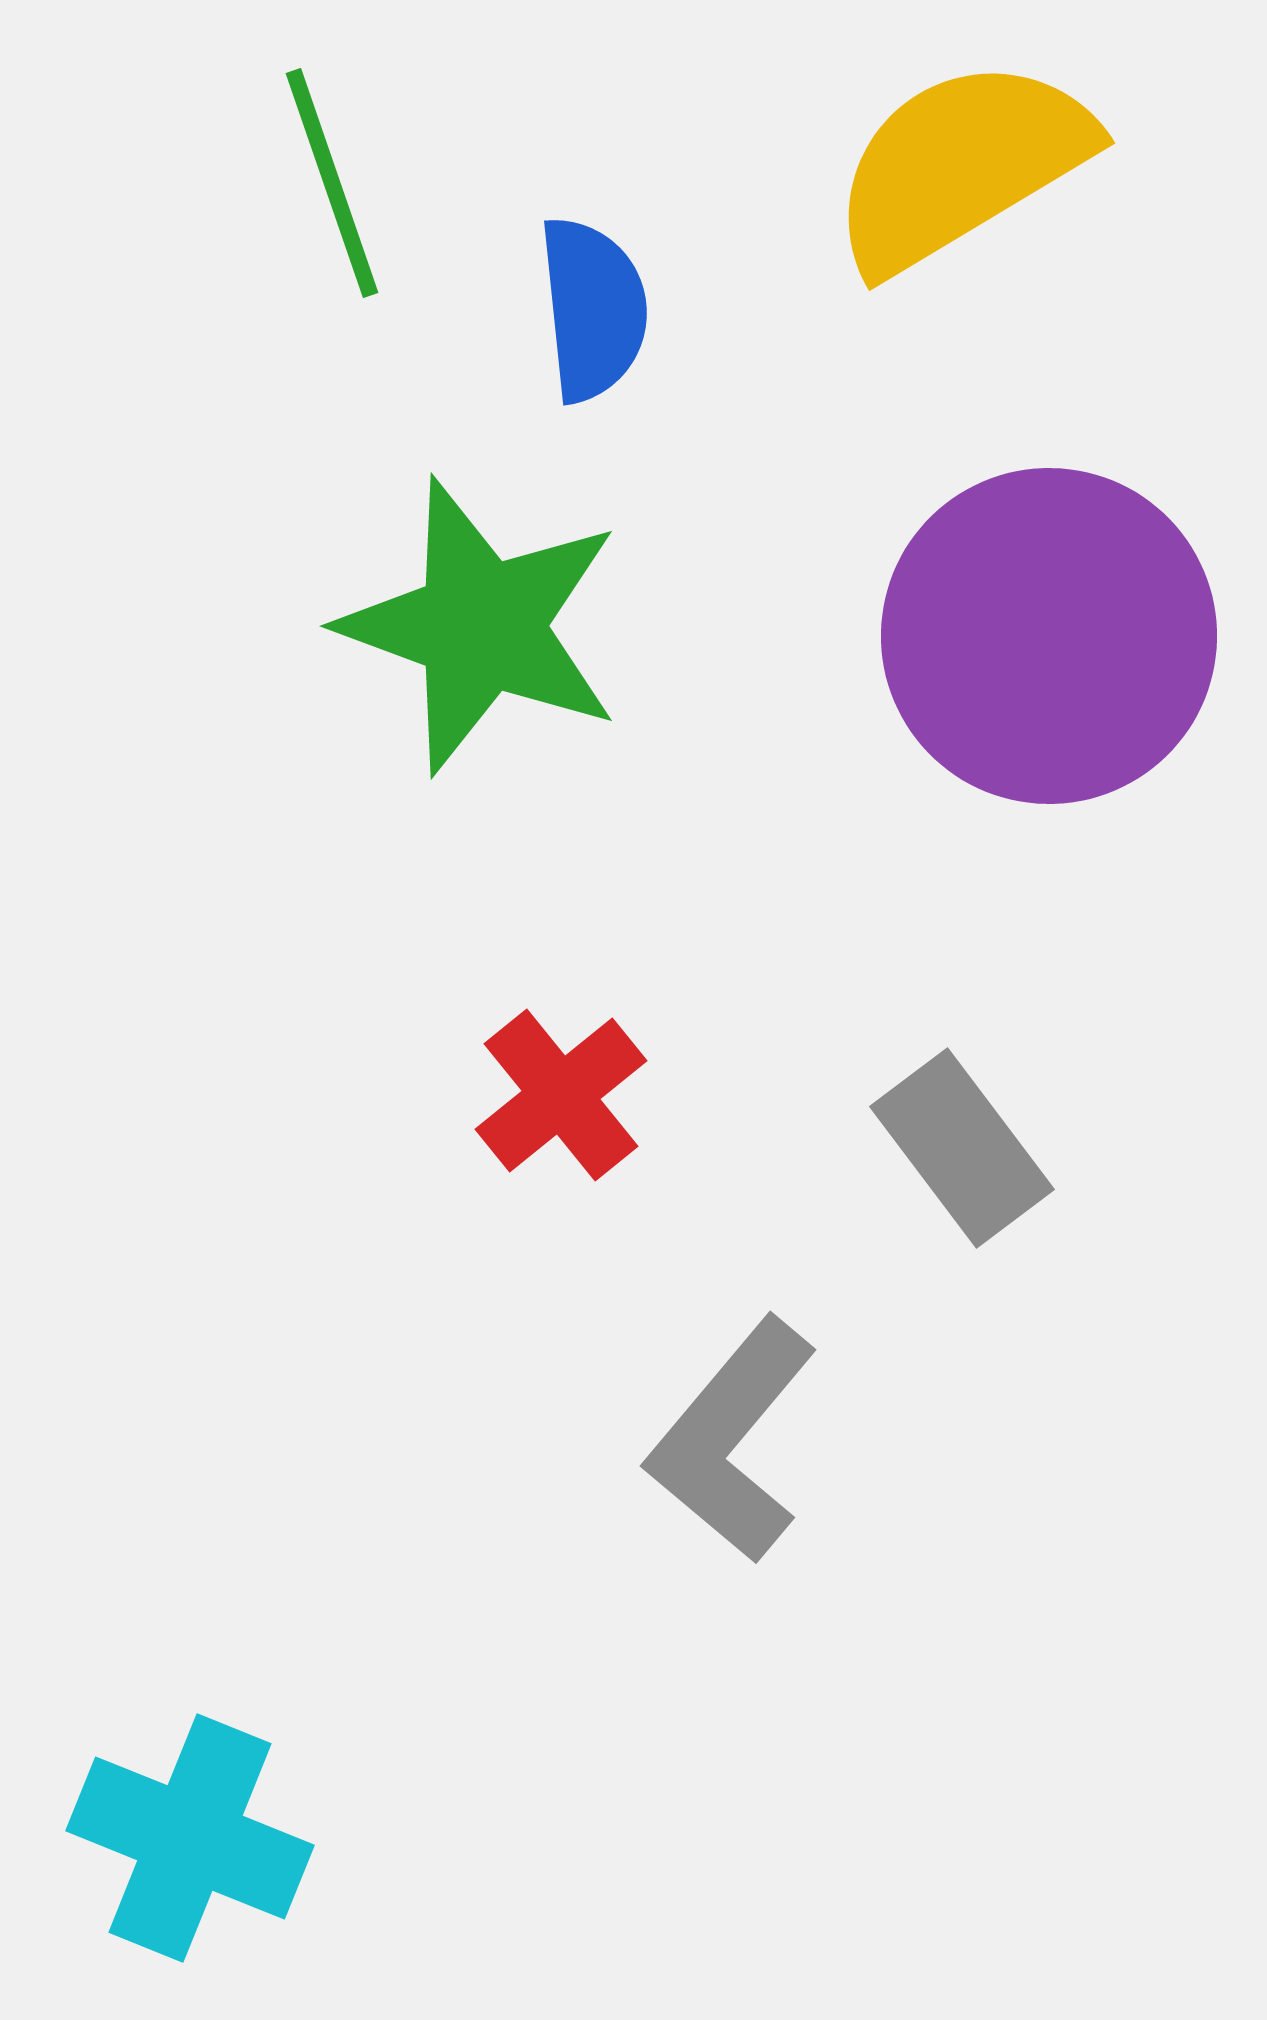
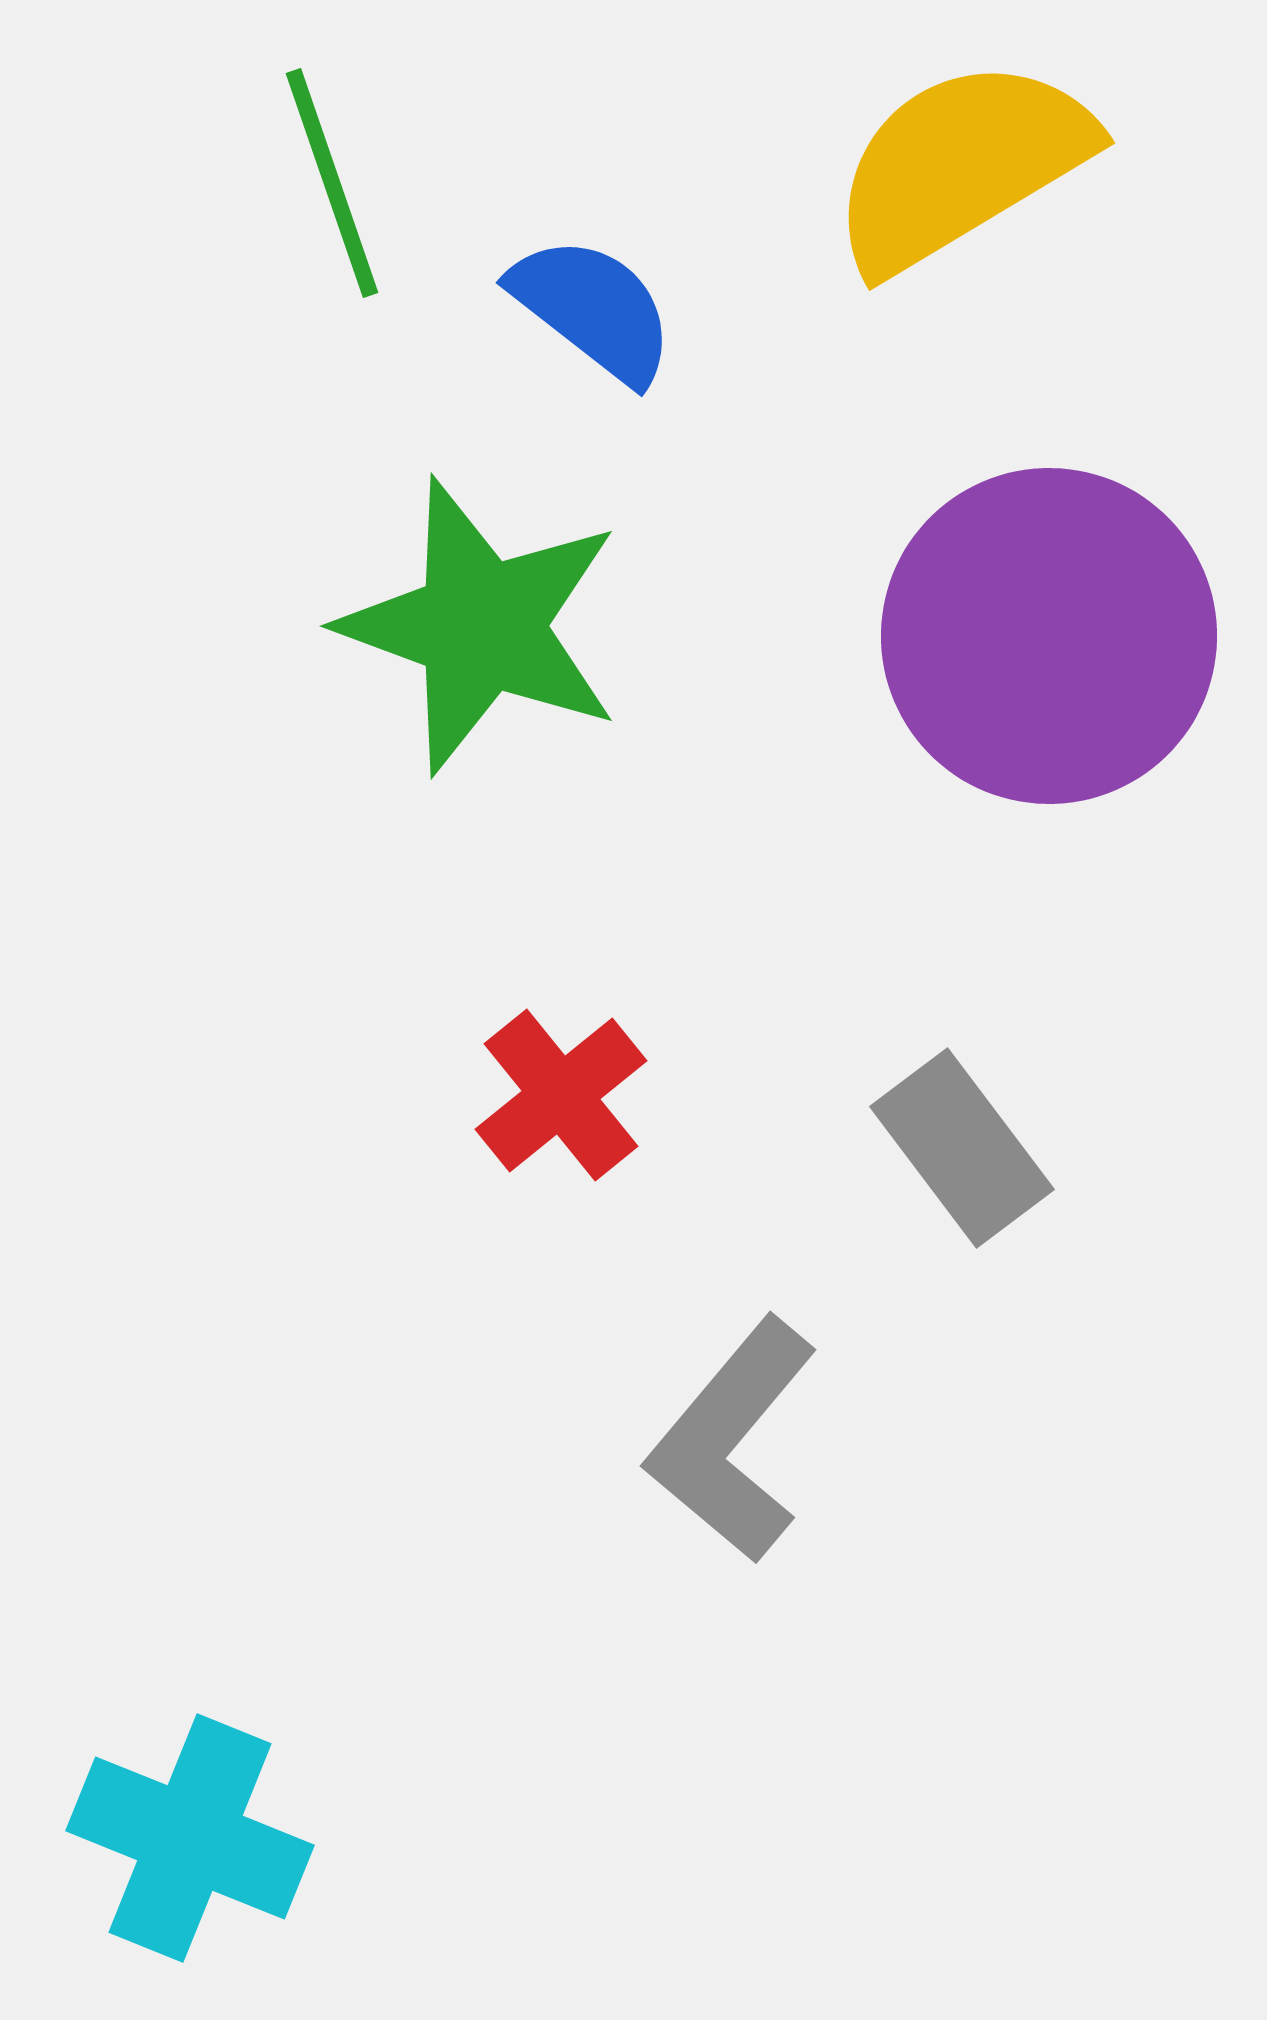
blue semicircle: rotated 46 degrees counterclockwise
